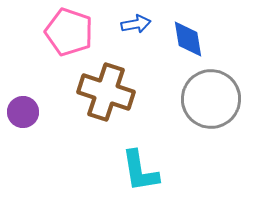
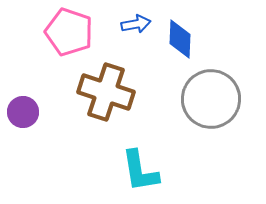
blue diamond: moved 8 px left; rotated 12 degrees clockwise
